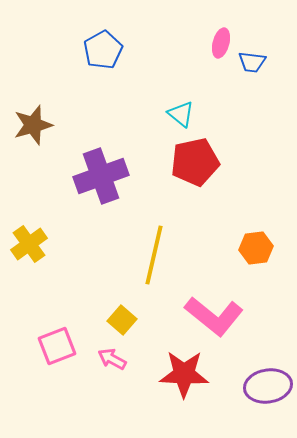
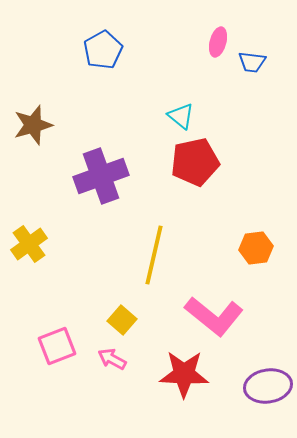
pink ellipse: moved 3 px left, 1 px up
cyan triangle: moved 2 px down
